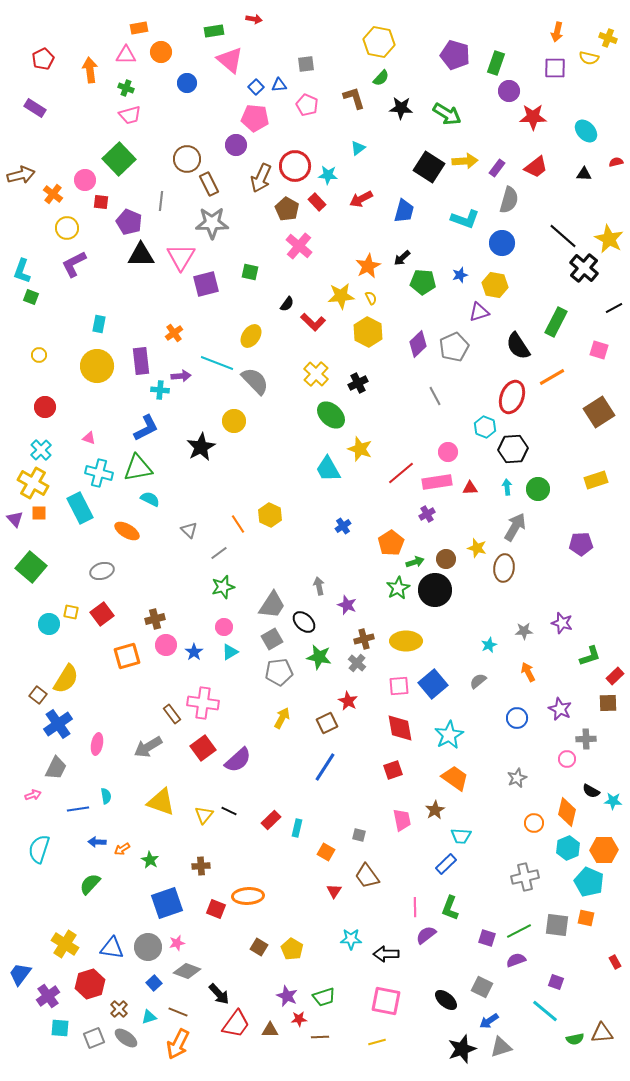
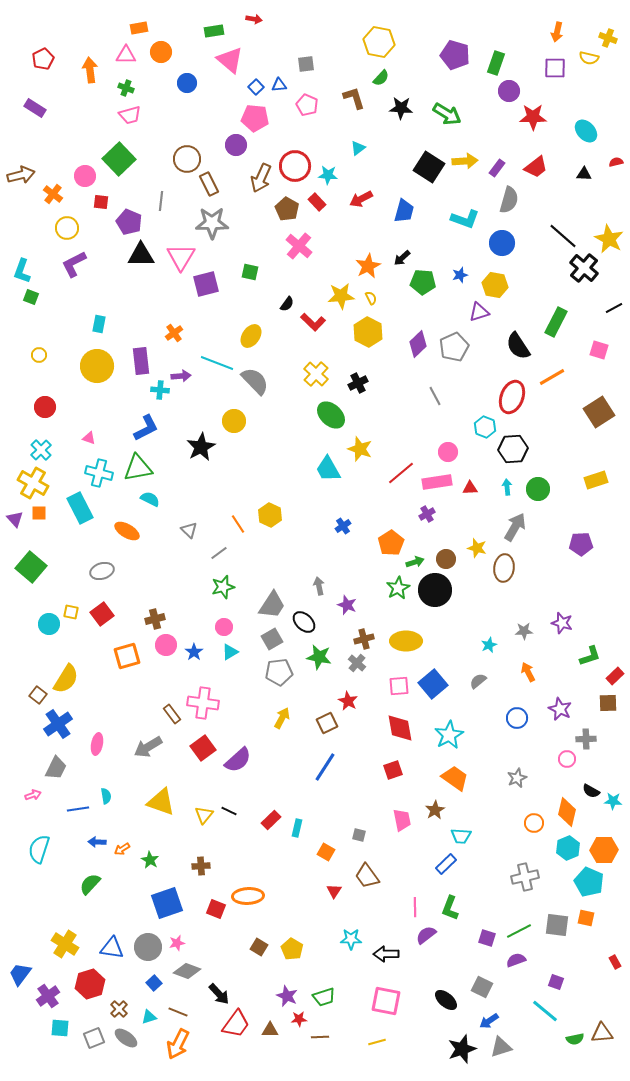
pink circle at (85, 180): moved 4 px up
